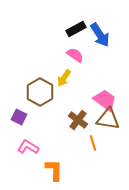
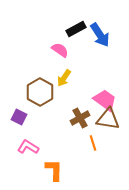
pink semicircle: moved 15 px left, 5 px up
brown cross: moved 2 px right, 2 px up; rotated 24 degrees clockwise
